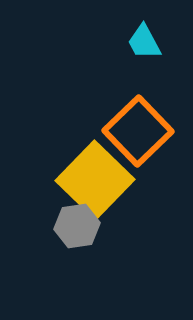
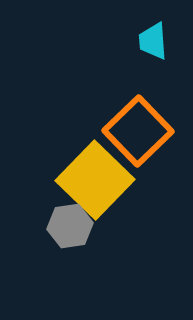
cyan trapezoid: moved 9 px right, 1 px up; rotated 24 degrees clockwise
gray hexagon: moved 7 px left
